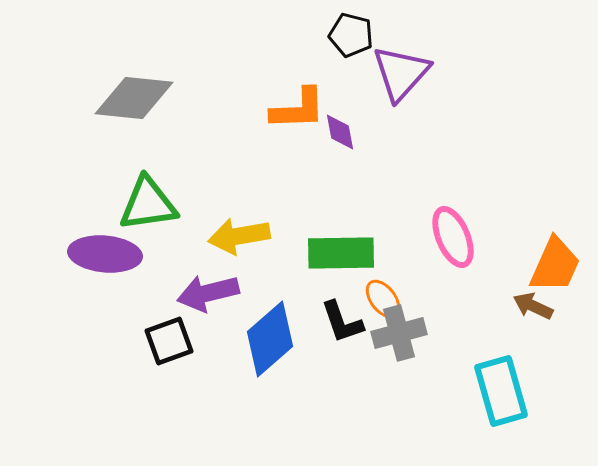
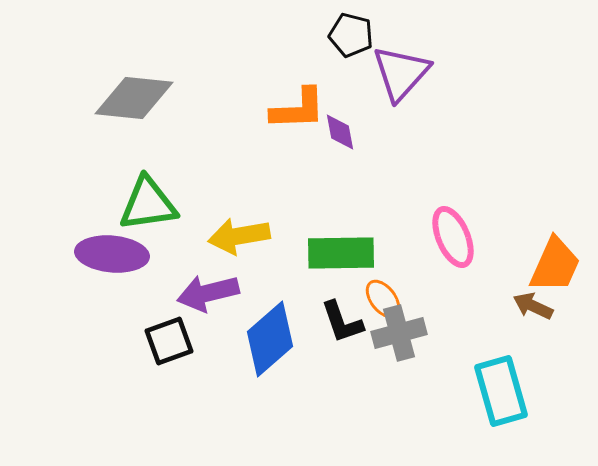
purple ellipse: moved 7 px right
